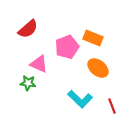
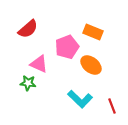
orange rectangle: moved 6 px up
orange ellipse: moved 7 px left, 3 px up
